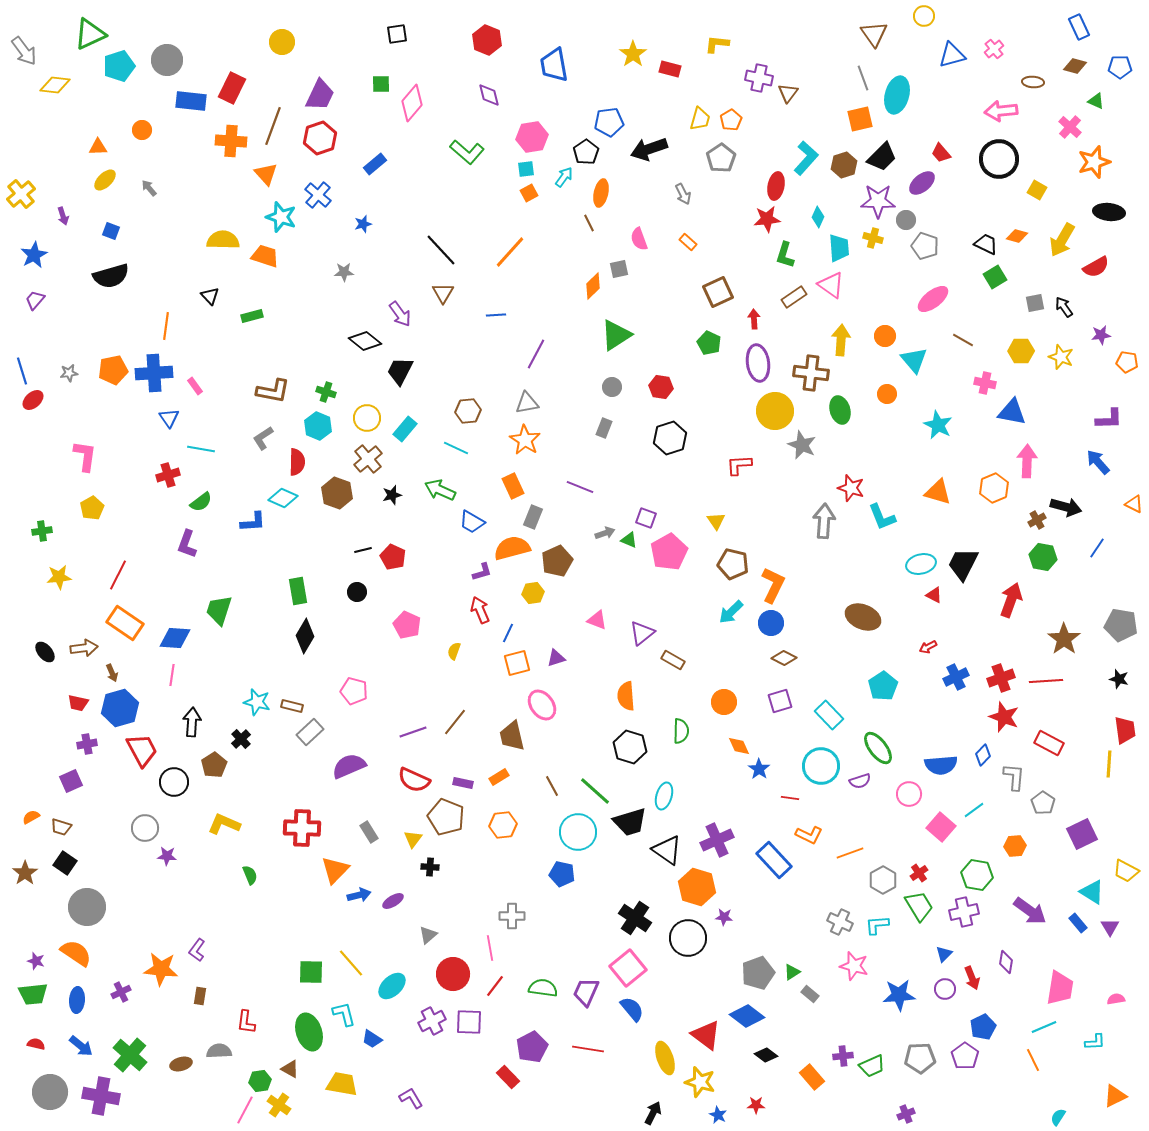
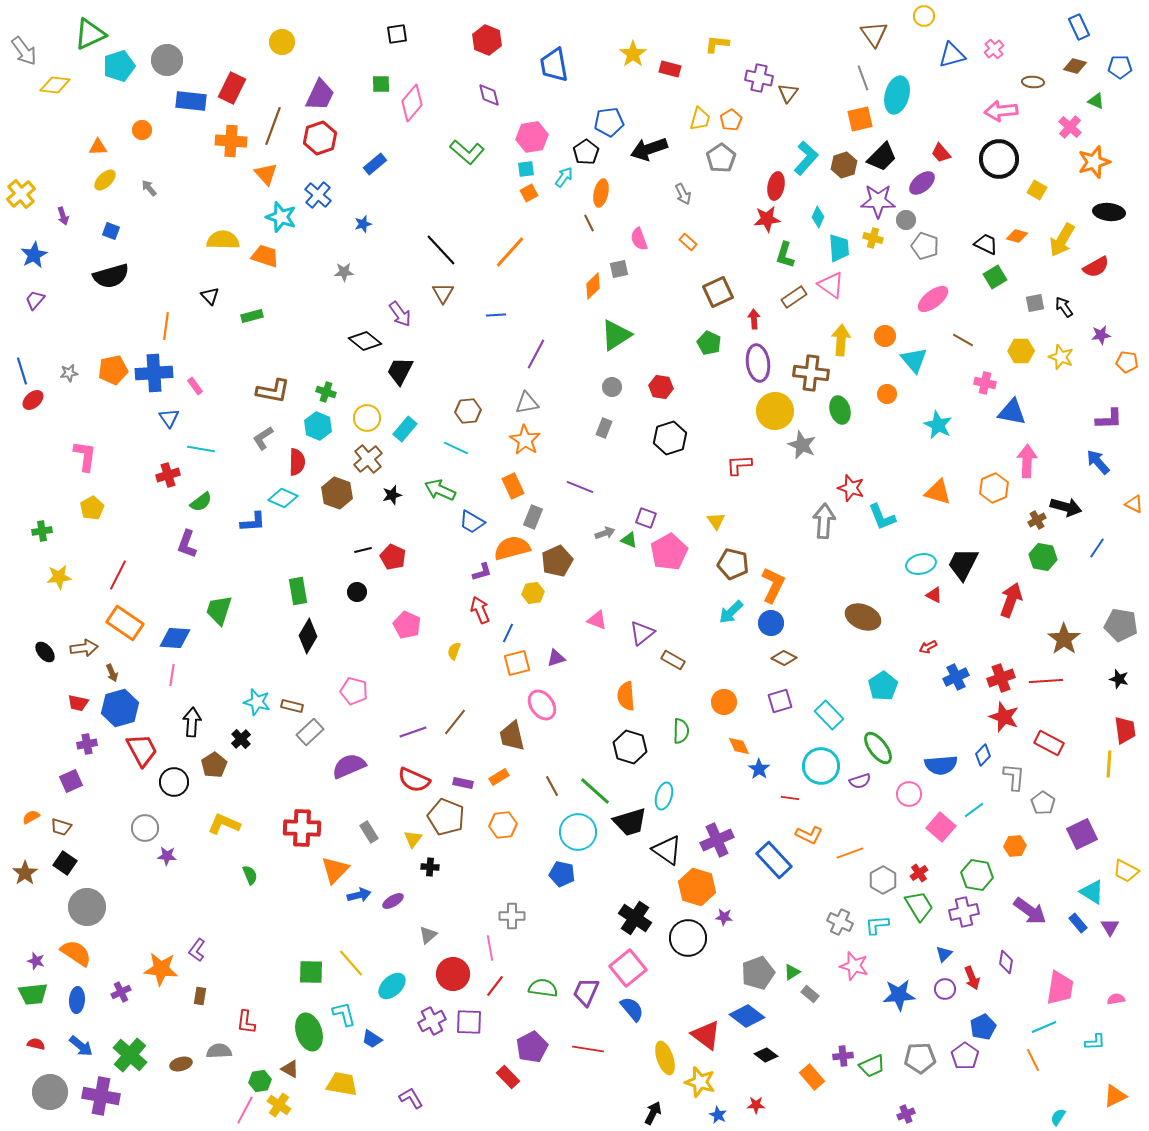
black diamond at (305, 636): moved 3 px right
